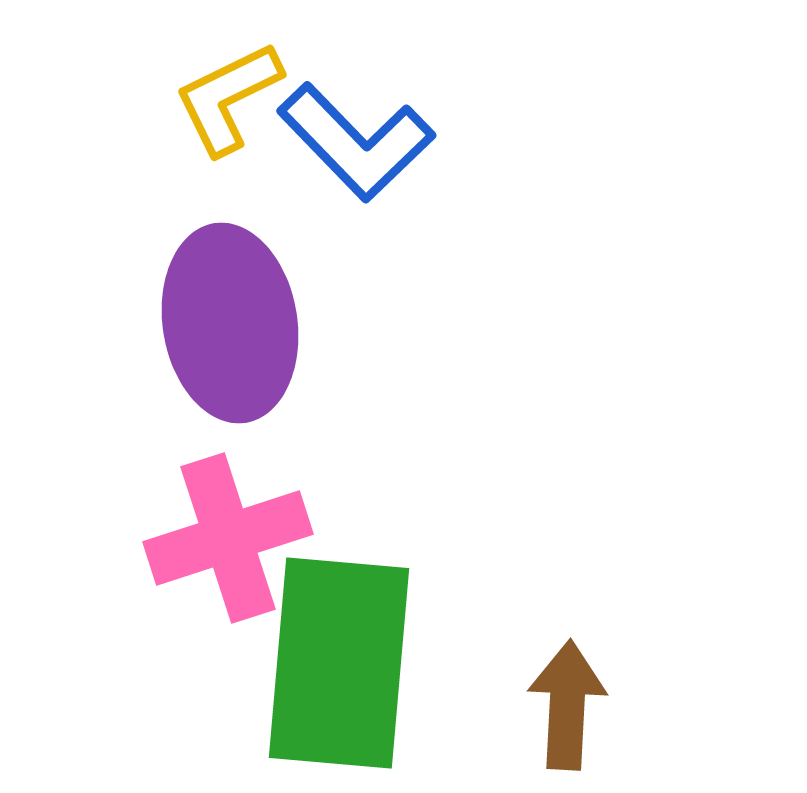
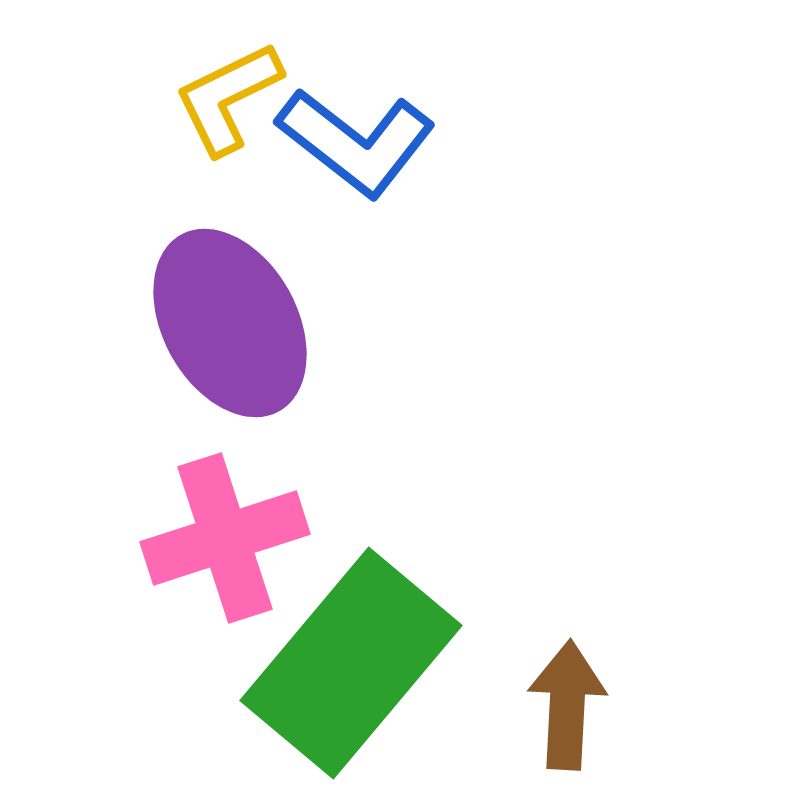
blue L-shape: rotated 8 degrees counterclockwise
purple ellipse: rotated 20 degrees counterclockwise
pink cross: moved 3 px left
green rectangle: moved 12 px right; rotated 35 degrees clockwise
